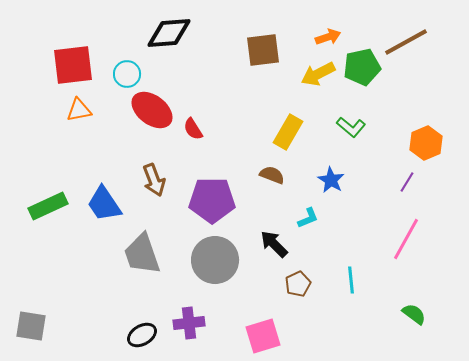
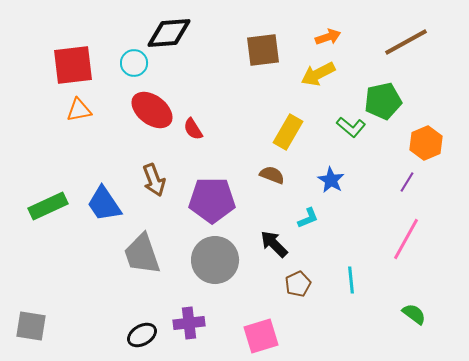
green pentagon: moved 21 px right, 34 px down
cyan circle: moved 7 px right, 11 px up
pink square: moved 2 px left
